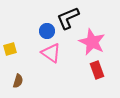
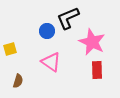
pink triangle: moved 9 px down
red rectangle: rotated 18 degrees clockwise
